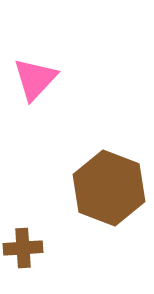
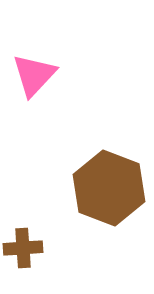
pink triangle: moved 1 px left, 4 px up
